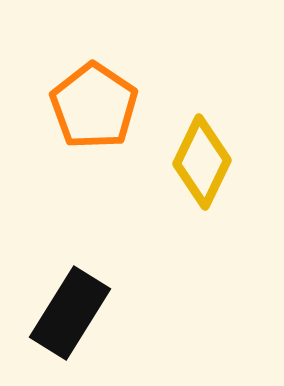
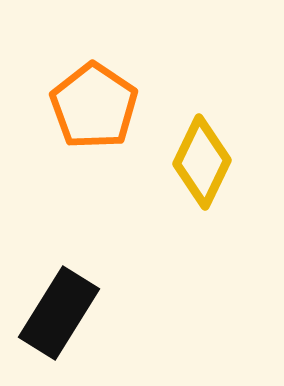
black rectangle: moved 11 px left
